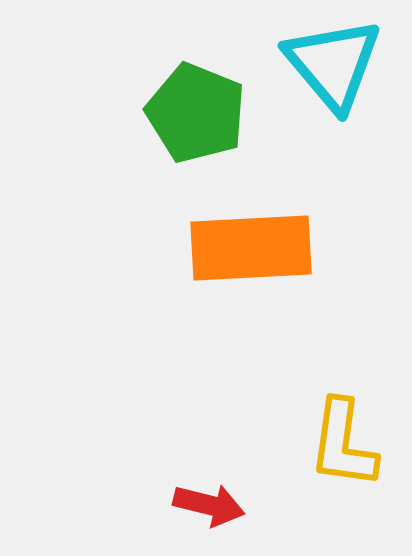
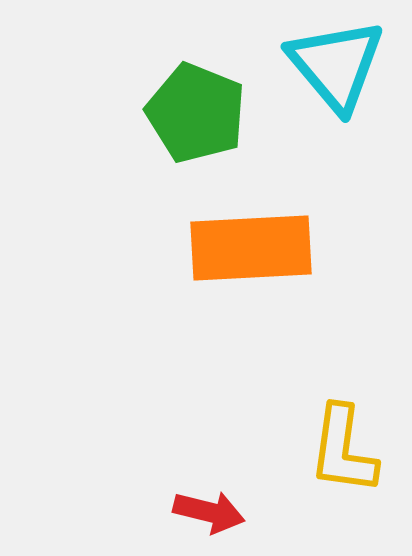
cyan triangle: moved 3 px right, 1 px down
yellow L-shape: moved 6 px down
red arrow: moved 7 px down
